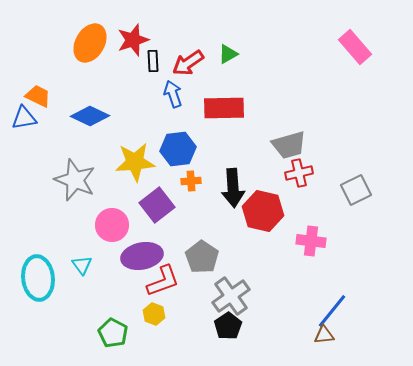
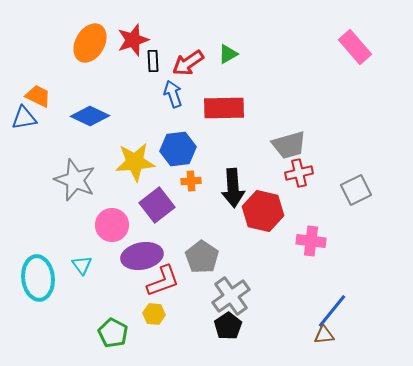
yellow hexagon: rotated 15 degrees counterclockwise
